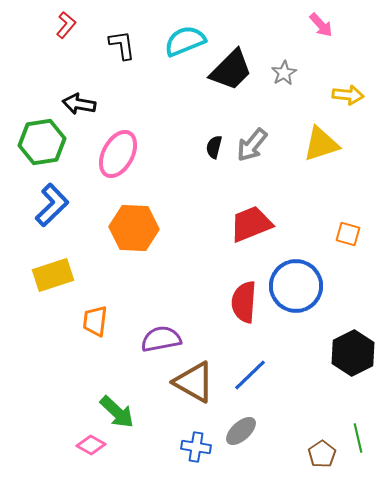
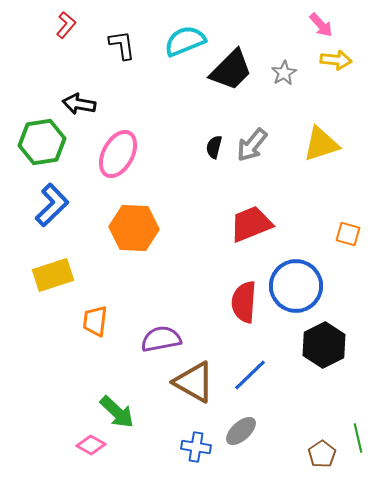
yellow arrow: moved 12 px left, 35 px up
black hexagon: moved 29 px left, 8 px up
